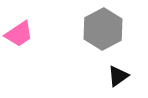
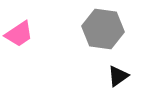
gray hexagon: rotated 24 degrees counterclockwise
